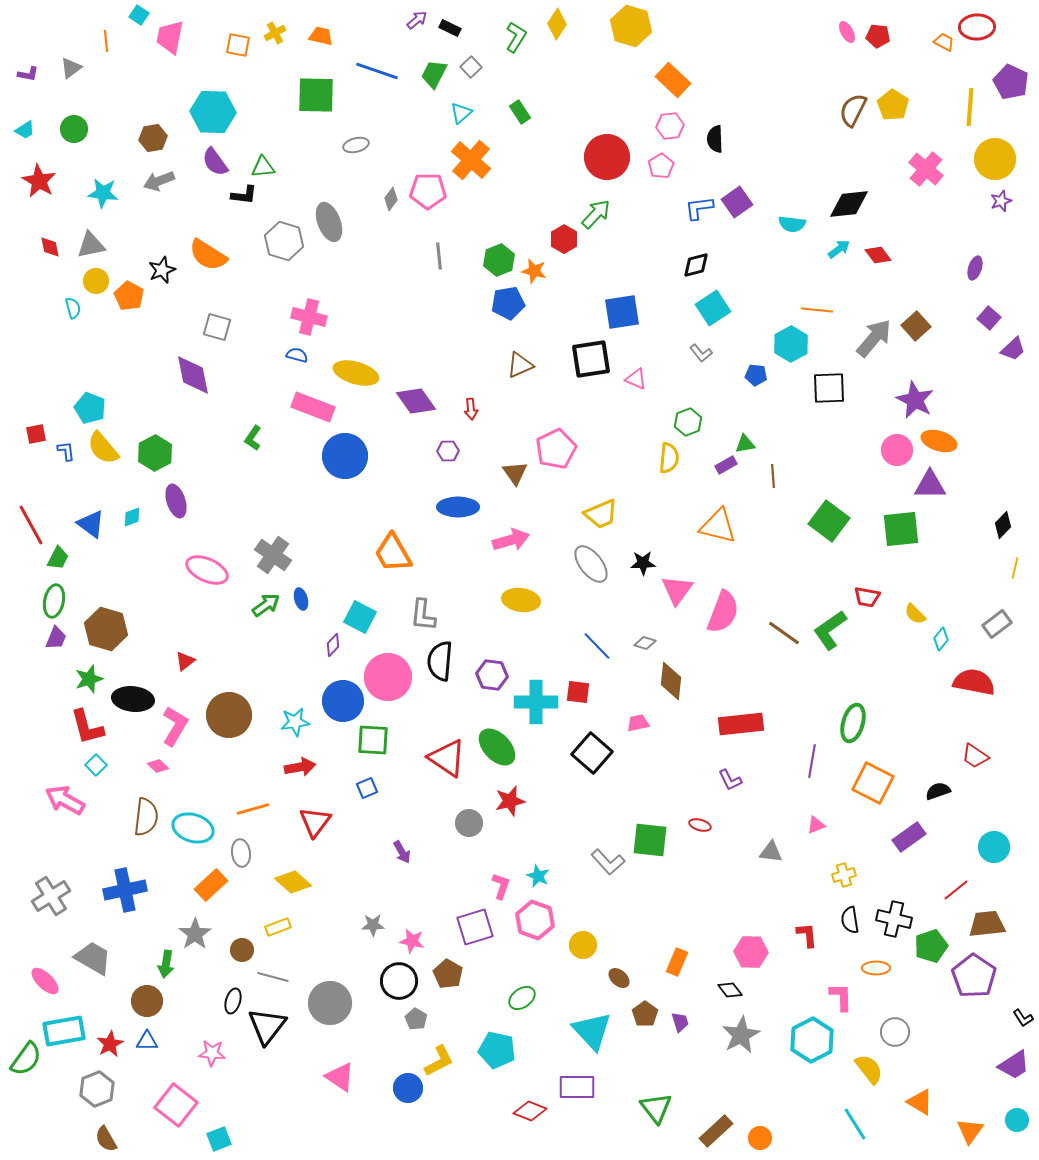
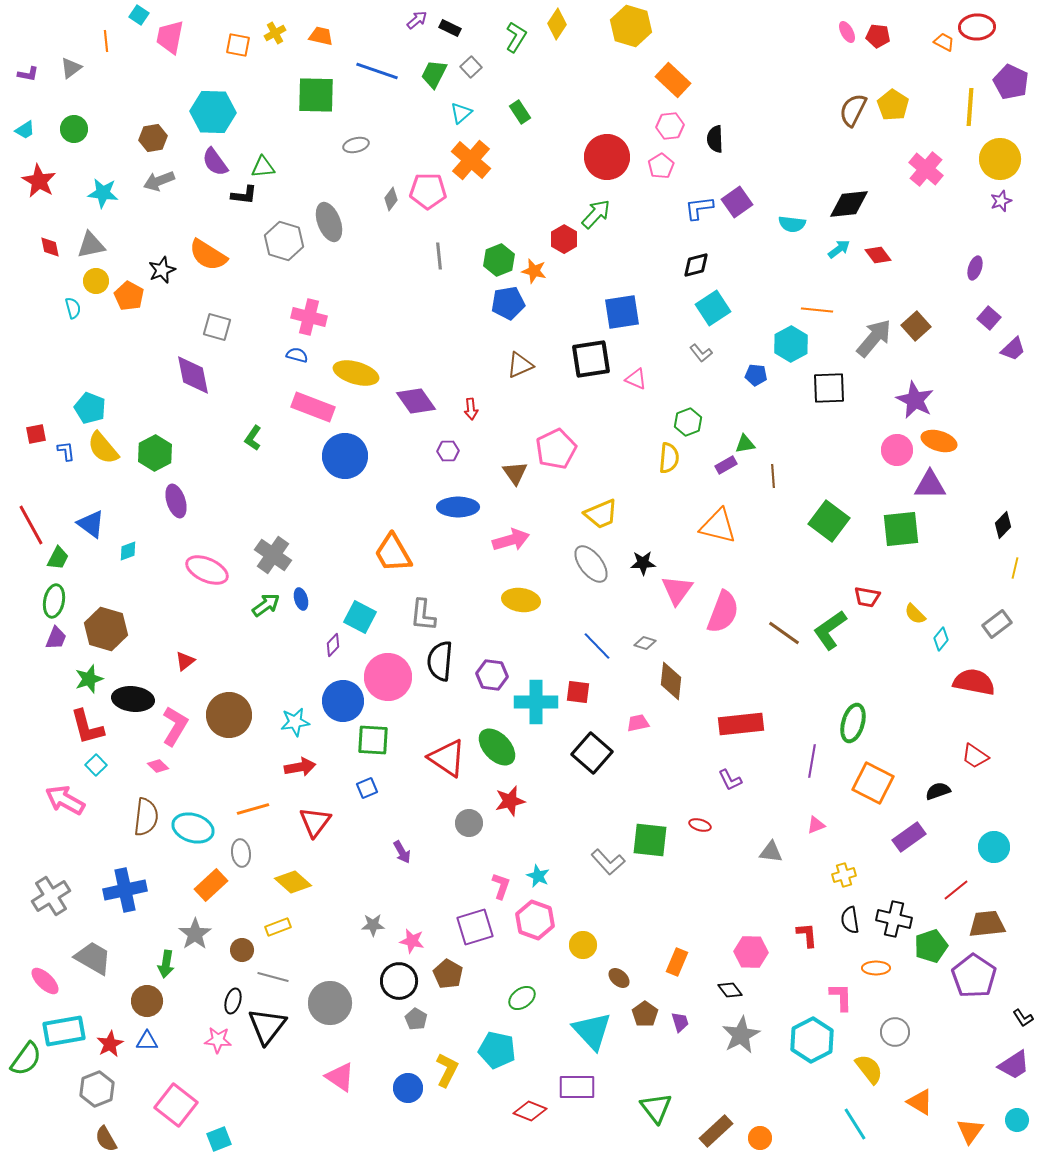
yellow circle at (995, 159): moved 5 px right
cyan diamond at (132, 517): moved 4 px left, 34 px down
pink star at (212, 1053): moved 6 px right, 13 px up
yellow L-shape at (439, 1061): moved 8 px right, 9 px down; rotated 36 degrees counterclockwise
